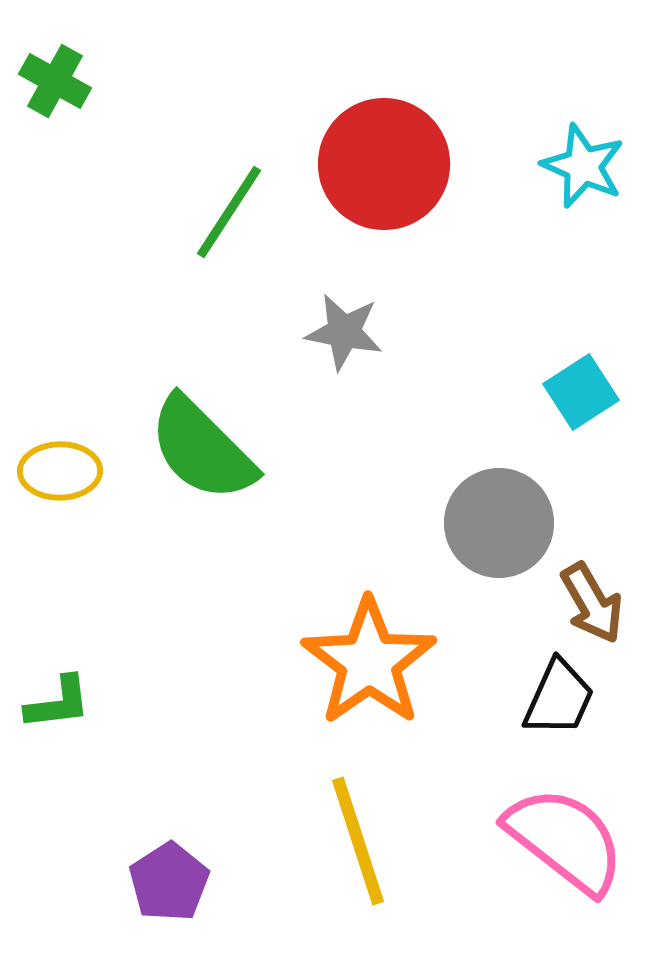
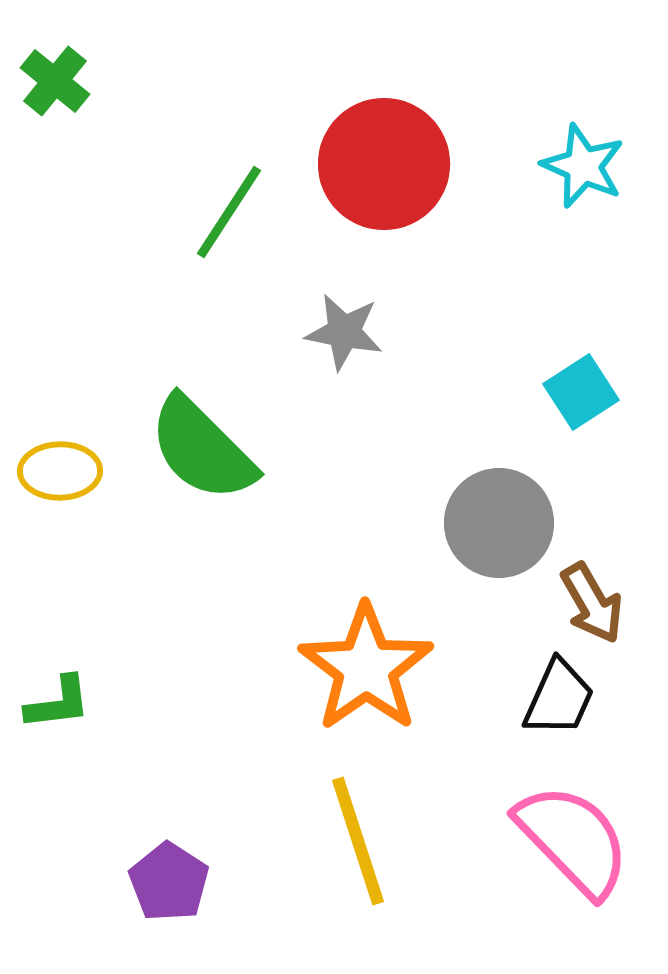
green cross: rotated 10 degrees clockwise
orange star: moved 3 px left, 6 px down
pink semicircle: moved 8 px right; rotated 8 degrees clockwise
purple pentagon: rotated 6 degrees counterclockwise
